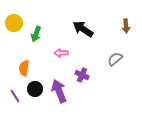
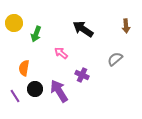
pink arrow: rotated 40 degrees clockwise
purple arrow: rotated 10 degrees counterclockwise
